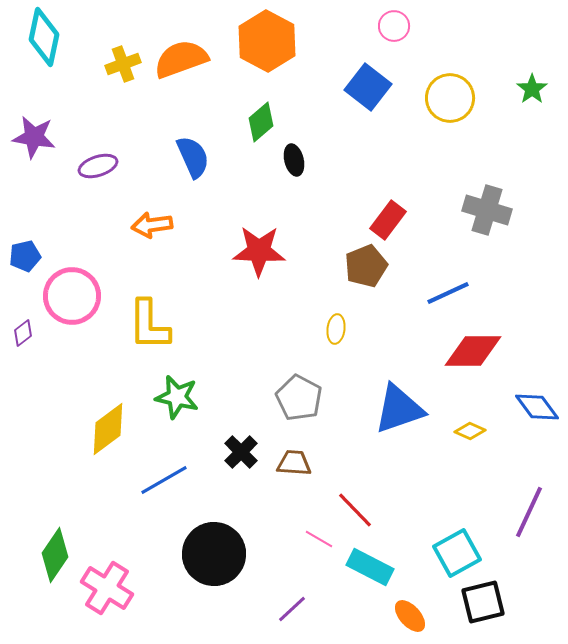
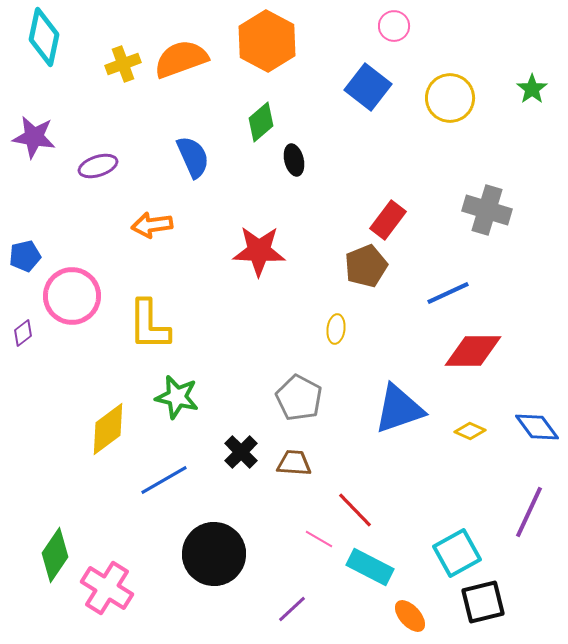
blue diamond at (537, 407): moved 20 px down
